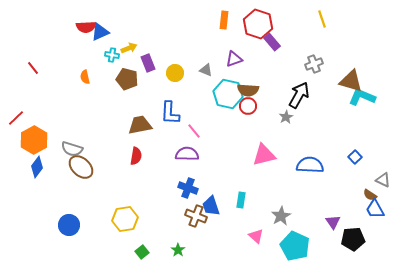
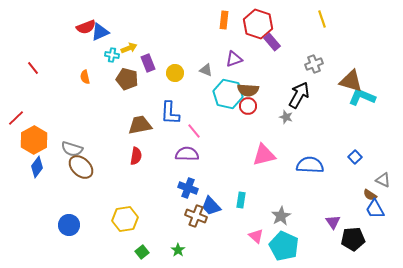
red semicircle at (86, 27): rotated 18 degrees counterclockwise
gray star at (286, 117): rotated 24 degrees counterclockwise
blue trapezoid at (211, 206): rotated 25 degrees counterclockwise
cyan pentagon at (295, 246): moved 11 px left
